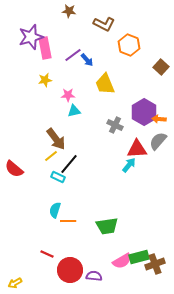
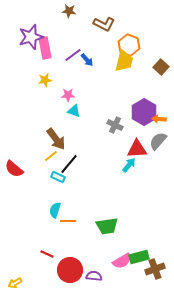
yellow trapezoid: moved 19 px right, 23 px up; rotated 145 degrees counterclockwise
cyan triangle: rotated 32 degrees clockwise
brown cross: moved 5 px down
